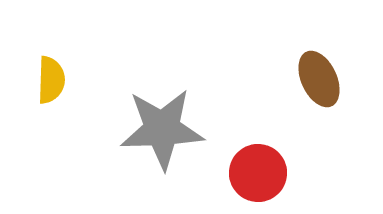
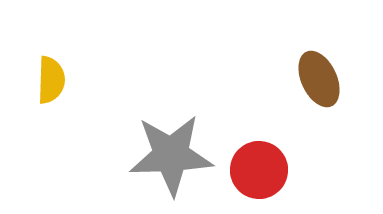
gray star: moved 9 px right, 26 px down
red circle: moved 1 px right, 3 px up
